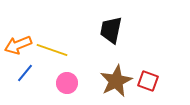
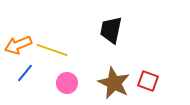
brown star: moved 2 px left, 2 px down; rotated 20 degrees counterclockwise
